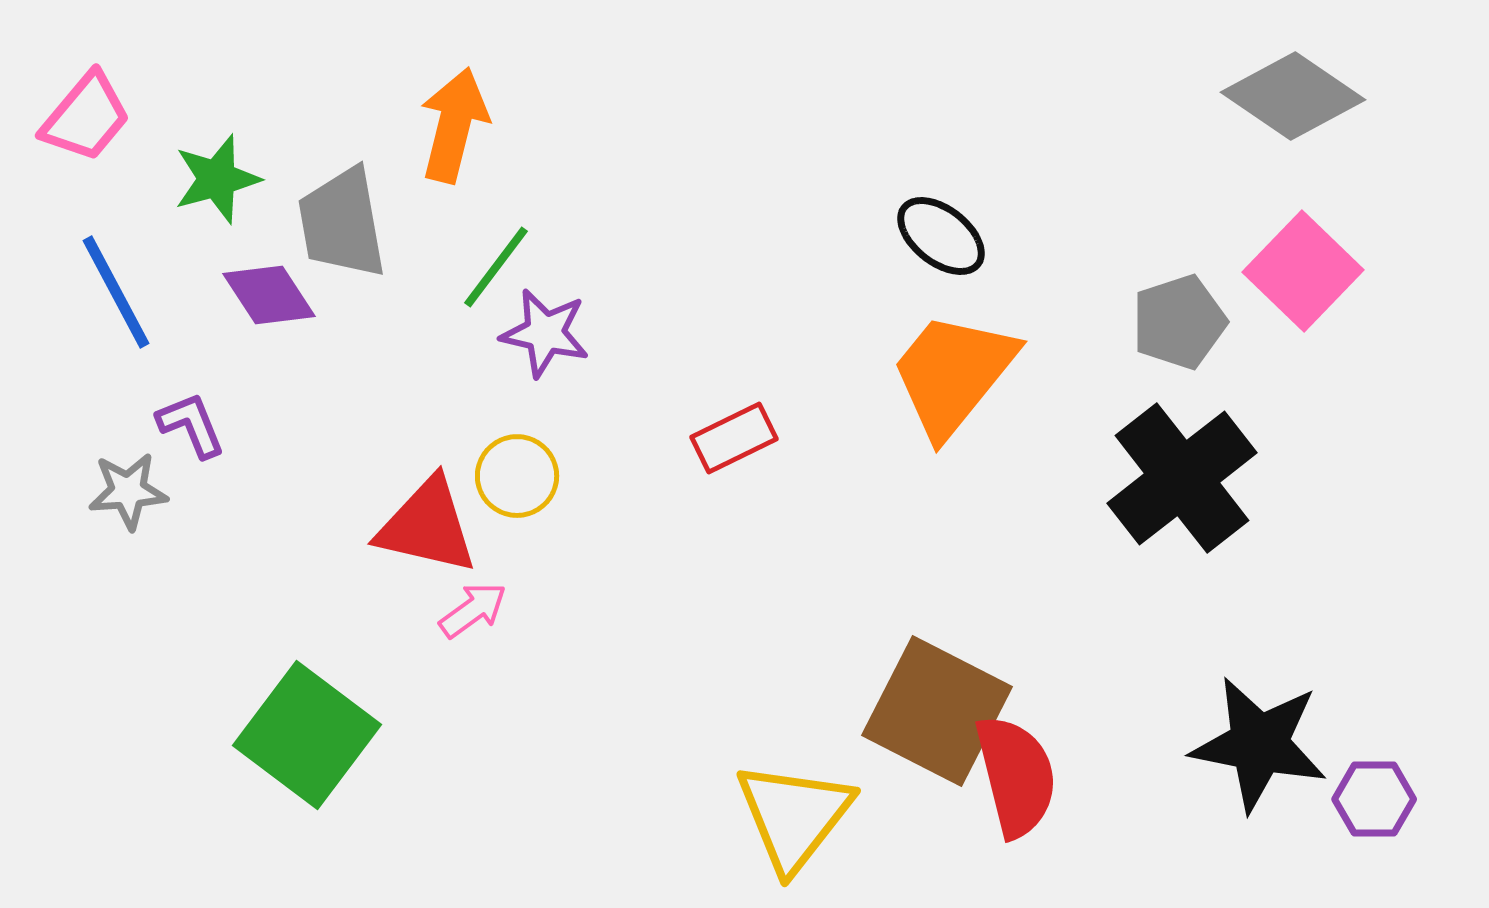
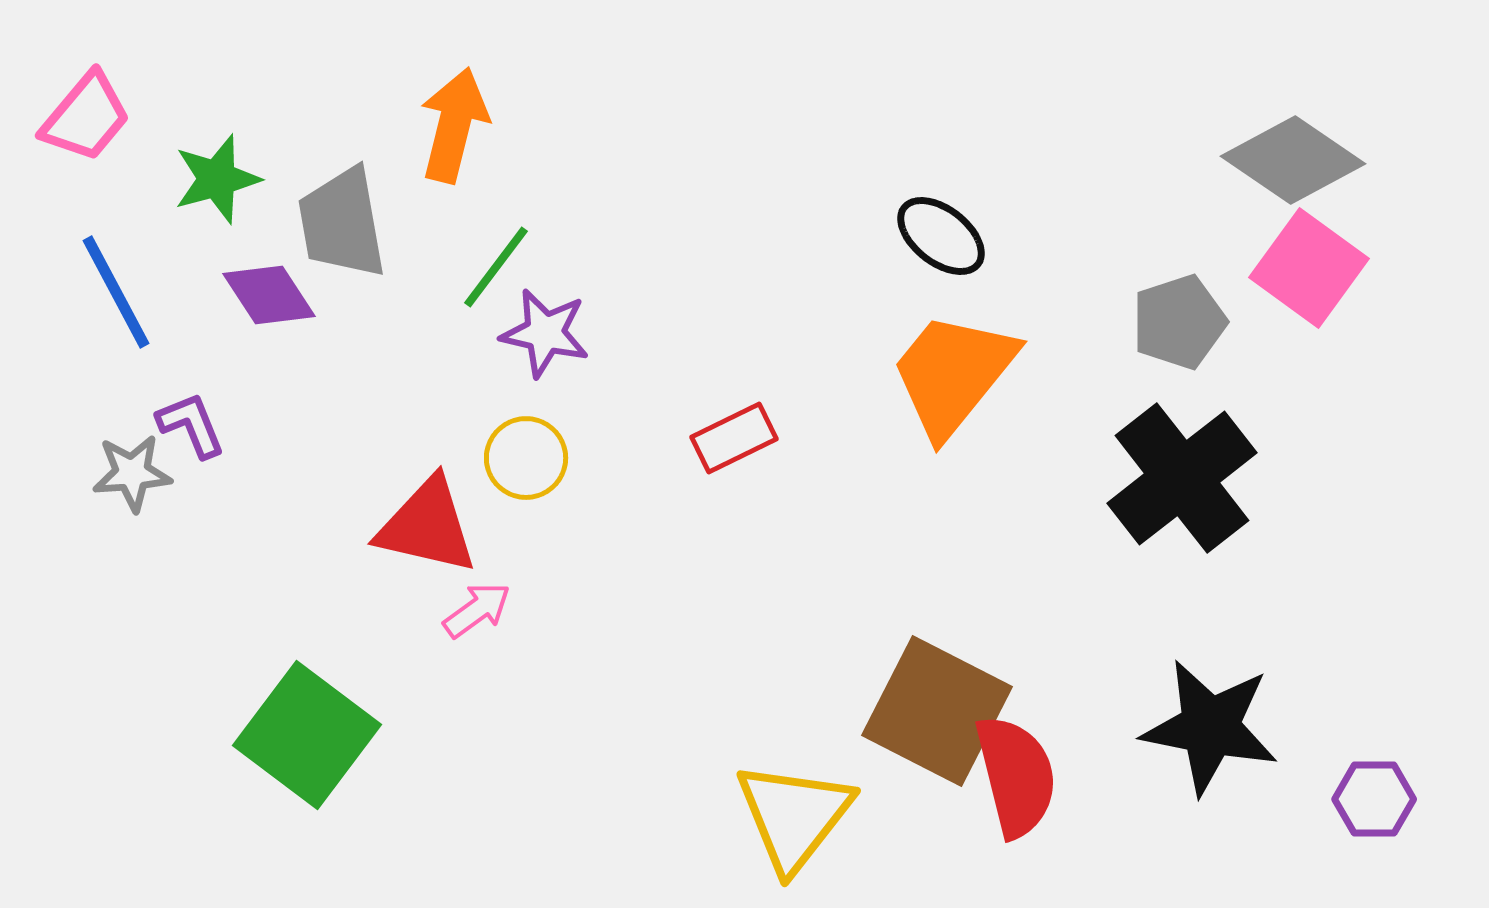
gray diamond: moved 64 px down
pink square: moved 6 px right, 3 px up; rotated 8 degrees counterclockwise
yellow circle: moved 9 px right, 18 px up
gray star: moved 4 px right, 18 px up
pink arrow: moved 4 px right
black star: moved 49 px left, 17 px up
